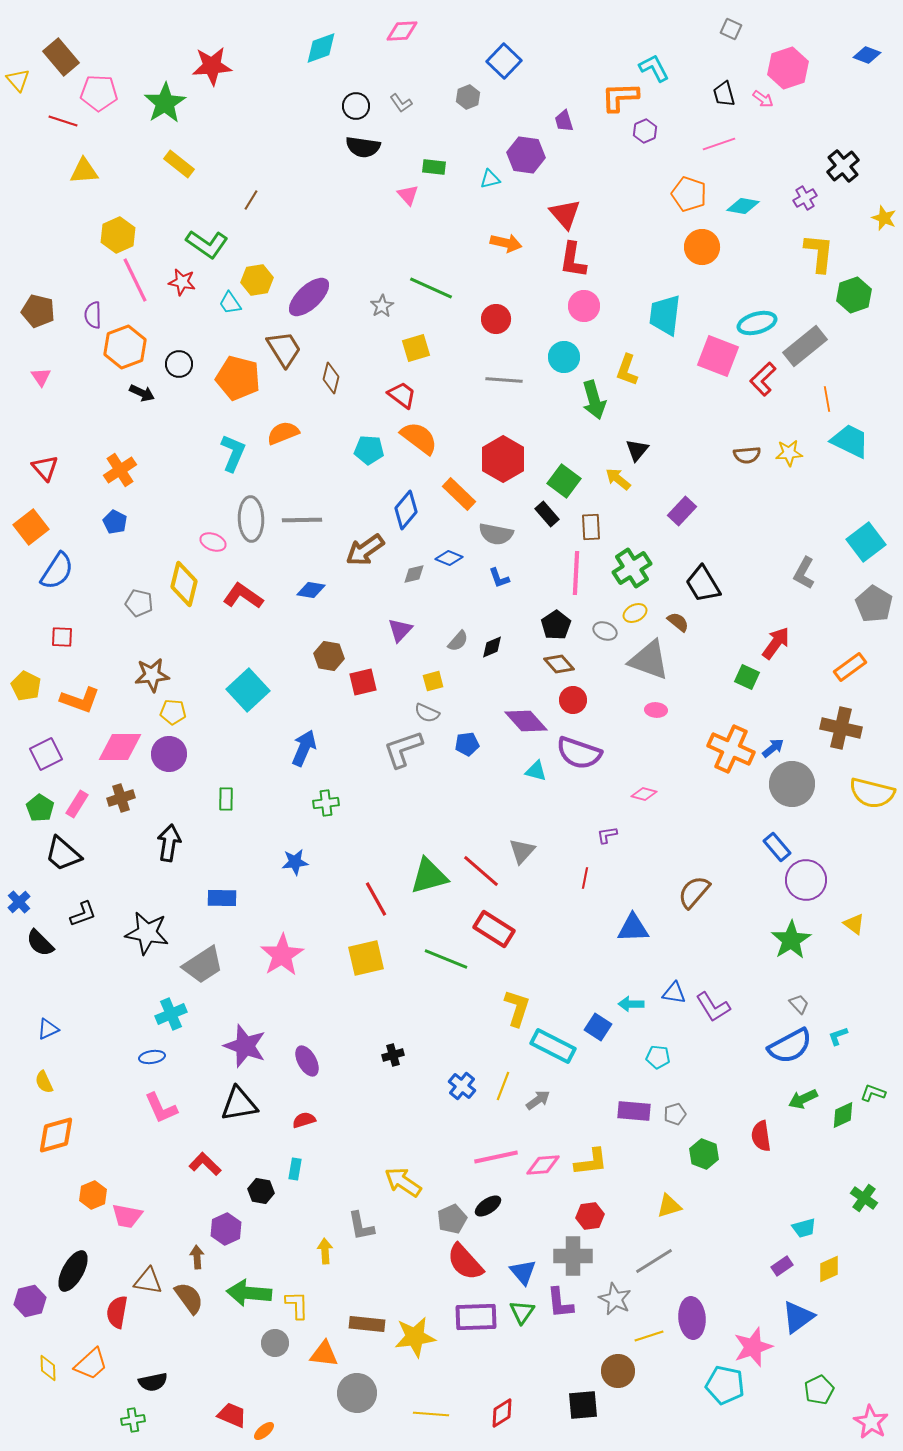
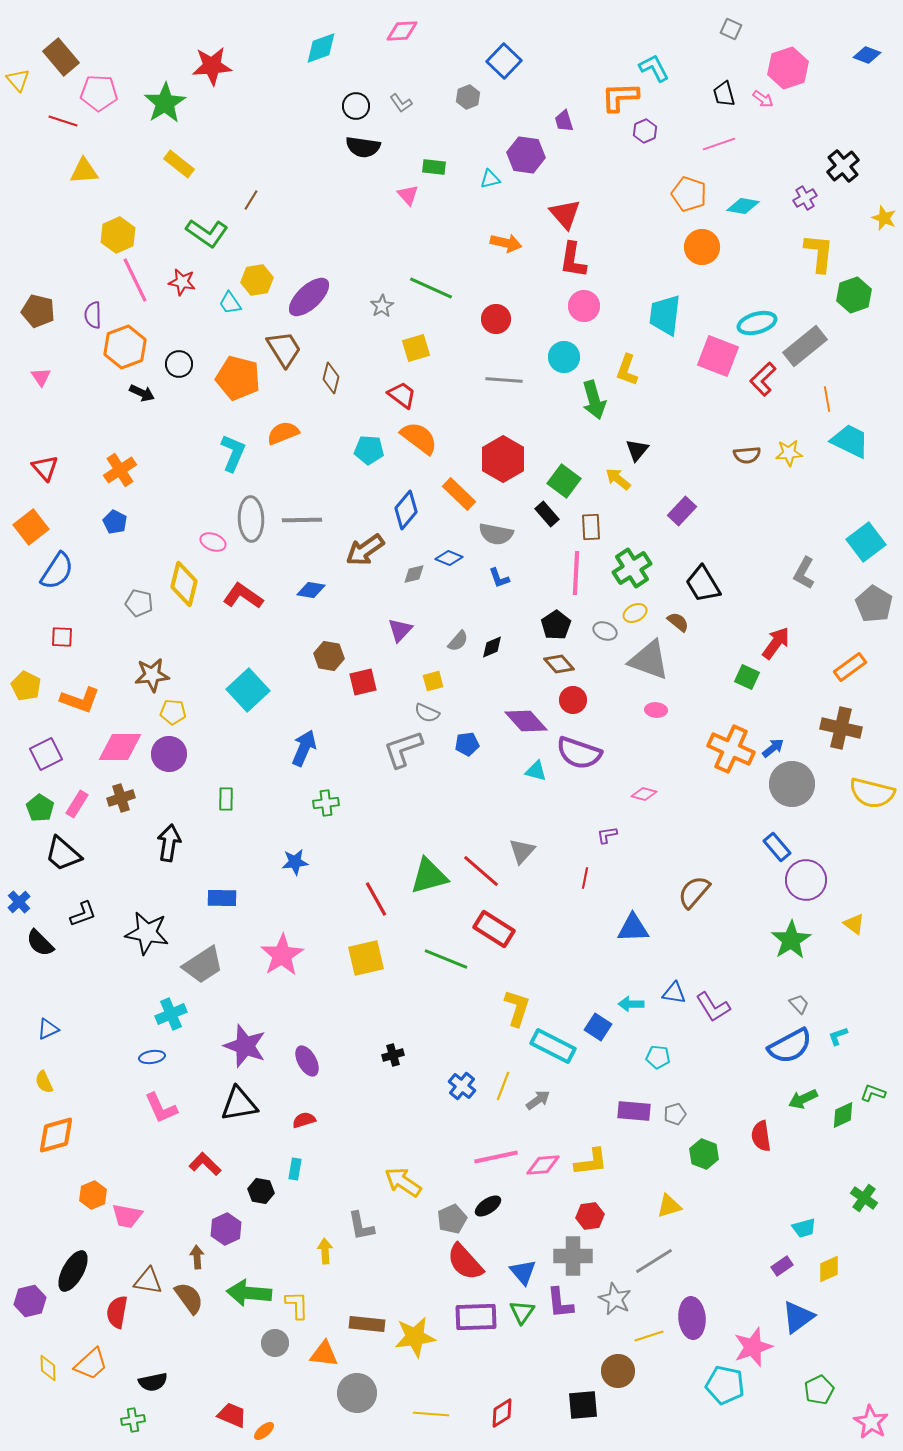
green L-shape at (207, 244): moved 11 px up
